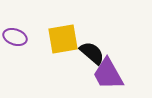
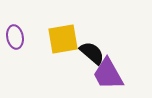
purple ellipse: rotated 60 degrees clockwise
